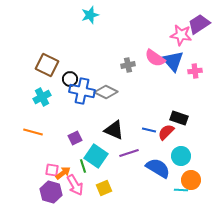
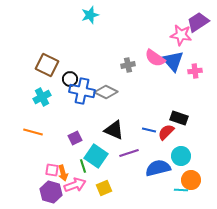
purple trapezoid: moved 1 px left, 2 px up
blue semicircle: rotated 45 degrees counterclockwise
orange arrow: rotated 112 degrees clockwise
pink arrow: rotated 80 degrees counterclockwise
